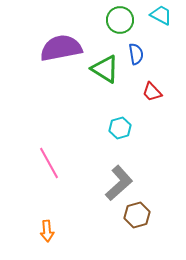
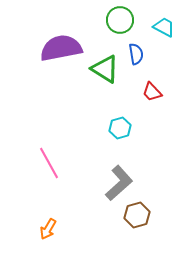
cyan trapezoid: moved 3 px right, 12 px down
orange arrow: moved 1 px right, 2 px up; rotated 35 degrees clockwise
